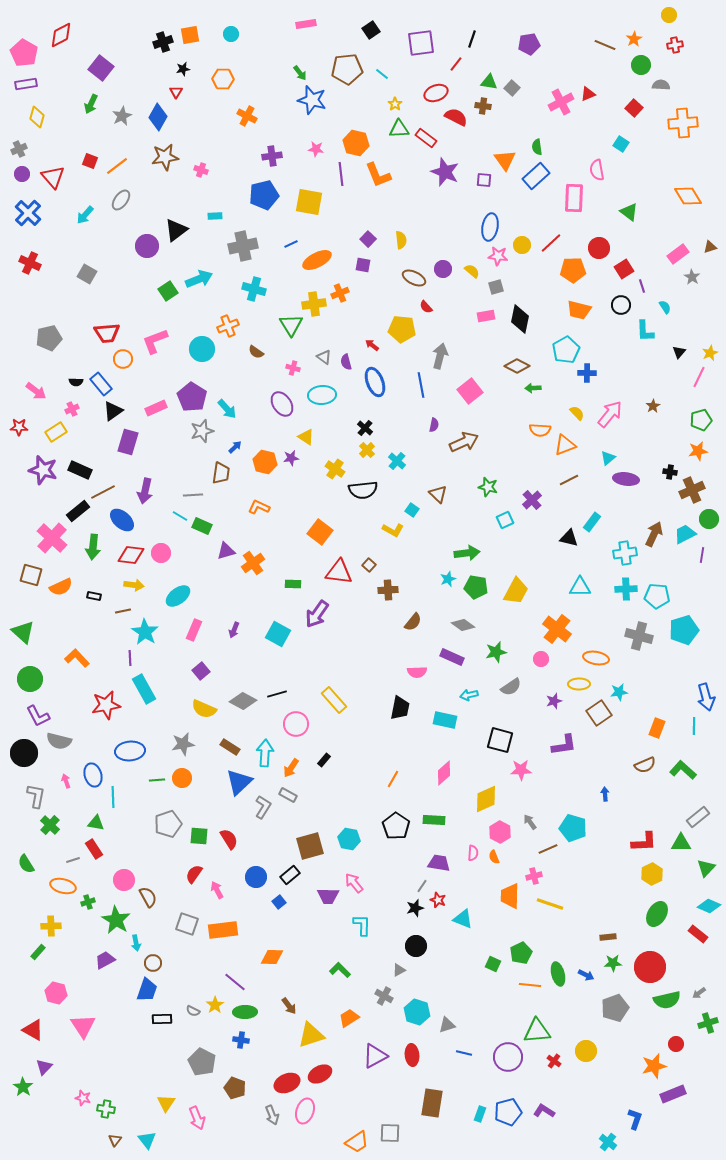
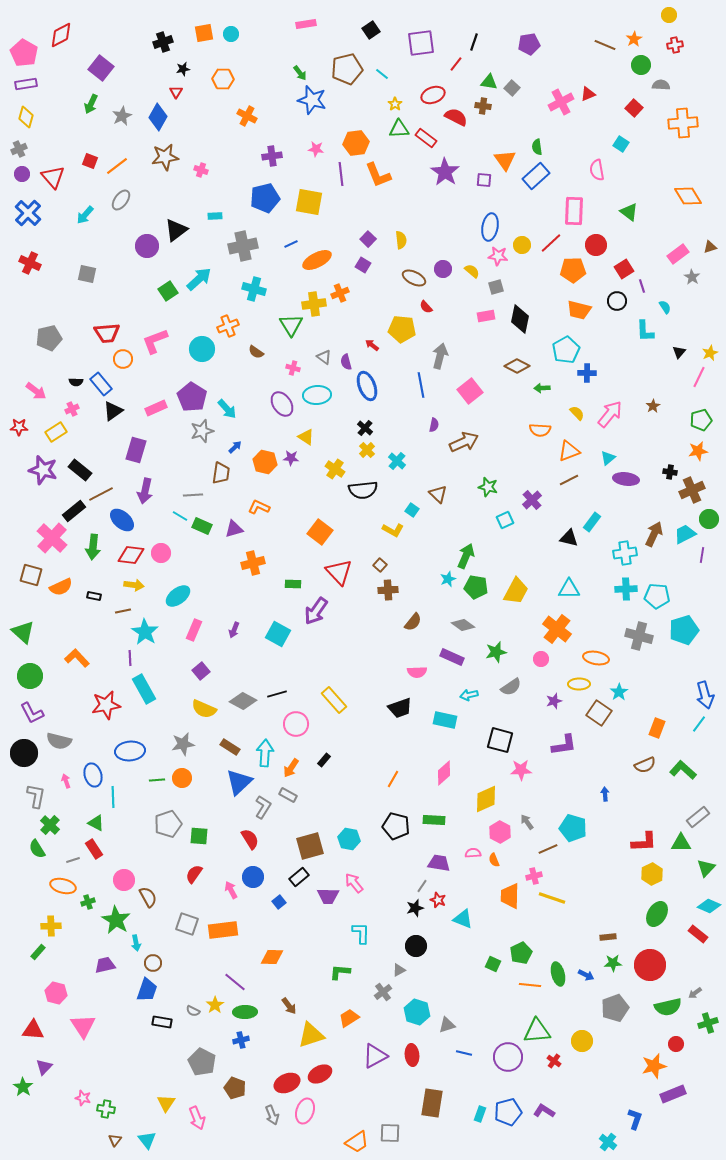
orange square at (190, 35): moved 14 px right, 2 px up
black line at (472, 39): moved 2 px right, 3 px down
brown pentagon at (347, 69): rotated 8 degrees counterclockwise
red ellipse at (436, 93): moved 3 px left, 2 px down
yellow diamond at (37, 117): moved 11 px left
orange hexagon at (356, 143): rotated 20 degrees counterclockwise
purple star at (445, 172): rotated 12 degrees clockwise
blue pentagon at (264, 195): moved 1 px right, 3 px down
pink rectangle at (574, 198): moved 13 px down
red circle at (599, 248): moved 3 px left, 3 px up
purple square at (363, 265): rotated 21 degrees clockwise
gray square at (87, 274): rotated 18 degrees counterclockwise
cyan arrow at (199, 279): rotated 20 degrees counterclockwise
black circle at (621, 305): moved 4 px left, 4 px up
blue ellipse at (375, 382): moved 8 px left, 4 px down
green arrow at (533, 388): moved 9 px right
cyan ellipse at (322, 395): moved 5 px left
purple rectangle at (128, 442): moved 8 px right, 8 px down
orange triangle at (565, 445): moved 4 px right, 6 px down
purple star at (291, 458): rotated 14 degrees clockwise
black rectangle at (80, 470): rotated 15 degrees clockwise
brown line at (103, 492): moved 2 px left, 2 px down
black rectangle at (78, 511): moved 4 px left
purple triangle at (226, 551): moved 8 px right, 22 px up
green arrow at (467, 553): moved 1 px left, 3 px down; rotated 60 degrees counterclockwise
orange cross at (253, 563): rotated 20 degrees clockwise
brown square at (369, 565): moved 11 px right
red triangle at (339, 572): rotated 40 degrees clockwise
cyan triangle at (580, 587): moved 11 px left, 2 px down
purple arrow at (317, 614): moved 1 px left, 3 px up
green circle at (30, 679): moved 3 px up
cyan star at (619, 692): rotated 24 degrees counterclockwise
blue arrow at (706, 697): moved 1 px left, 2 px up
black trapezoid at (400, 708): rotated 60 degrees clockwise
brown square at (599, 713): rotated 20 degrees counterclockwise
purple L-shape at (38, 716): moved 6 px left, 3 px up
cyan line at (694, 726): moved 5 px right, 2 px up; rotated 36 degrees clockwise
gray arrow at (530, 822): moved 3 px left
green triangle at (96, 823): rotated 18 degrees clockwise
black pentagon at (396, 826): rotated 20 degrees counterclockwise
red semicircle at (229, 839): moved 21 px right
pink semicircle at (473, 853): rotated 98 degrees counterclockwise
orange semicircle at (494, 857): moved 3 px down
green semicircle at (26, 864): moved 11 px right, 15 px up
black rectangle at (290, 875): moved 9 px right, 2 px down
blue circle at (256, 877): moved 3 px left
pink arrow at (217, 890): moved 14 px right
yellow line at (550, 904): moved 2 px right, 6 px up
cyan L-shape at (362, 925): moved 1 px left, 8 px down
purple trapezoid at (105, 960): moved 5 px down; rotated 15 degrees clockwise
red circle at (650, 967): moved 2 px up
green L-shape at (340, 970): moved 2 px down; rotated 40 degrees counterclockwise
gray arrow at (699, 993): moved 4 px left
gray cross at (384, 996): moved 1 px left, 4 px up; rotated 24 degrees clockwise
green semicircle at (667, 1000): moved 1 px right, 7 px down
black rectangle at (162, 1019): moved 3 px down; rotated 12 degrees clockwise
red triangle at (33, 1030): rotated 25 degrees counterclockwise
blue cross at (241, 1040): rotated 21 degrees counterclockwise
yellow circle at (586, 1051): moved 4 px left, 10 px up
